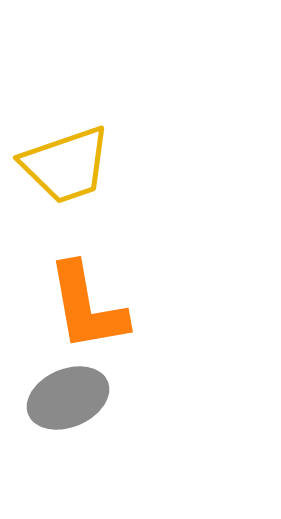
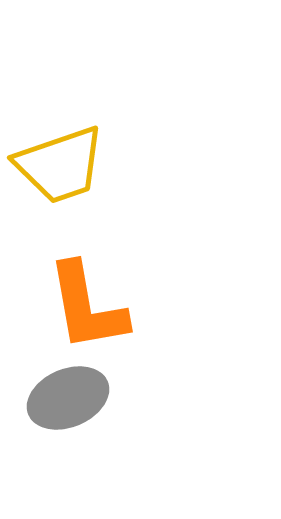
yellow trapezoid: moved 6 px left
